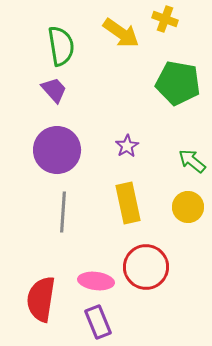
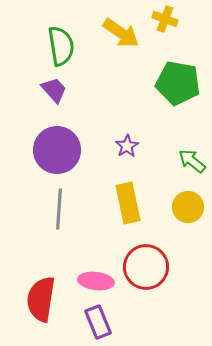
gray line: moved 4 px left, 3 px up
